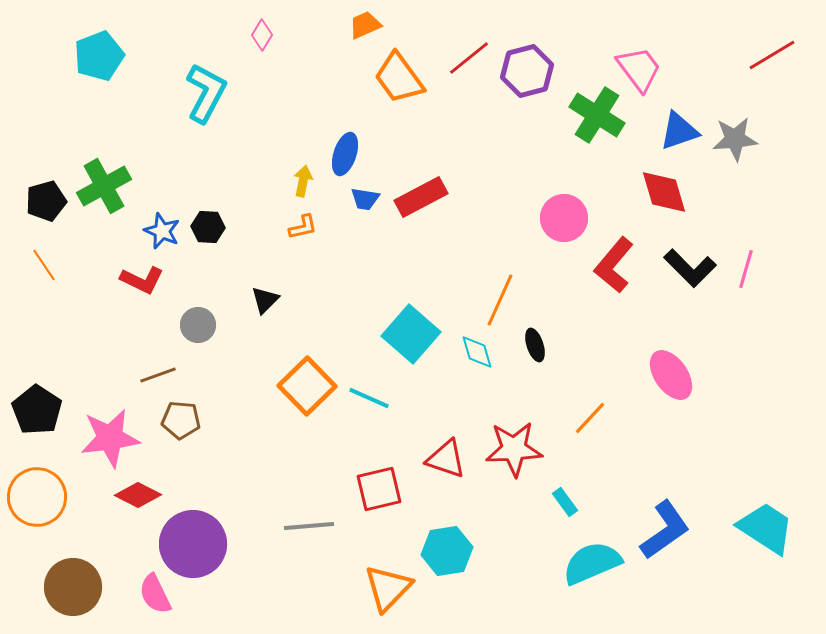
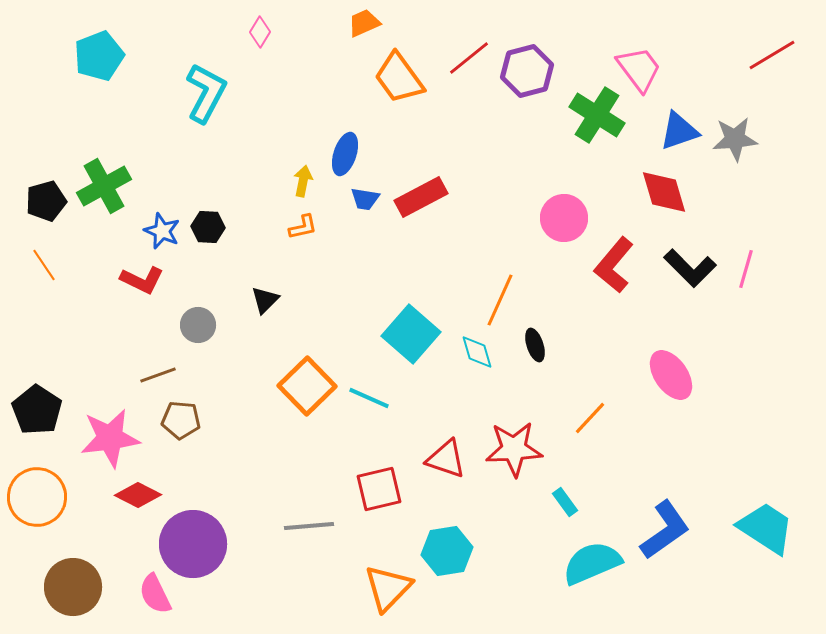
orange trapezoid at (365, 25): moved 1 px left, 2 px up
pink diamond at (262, 35): moved 2 px left, 3 px up
